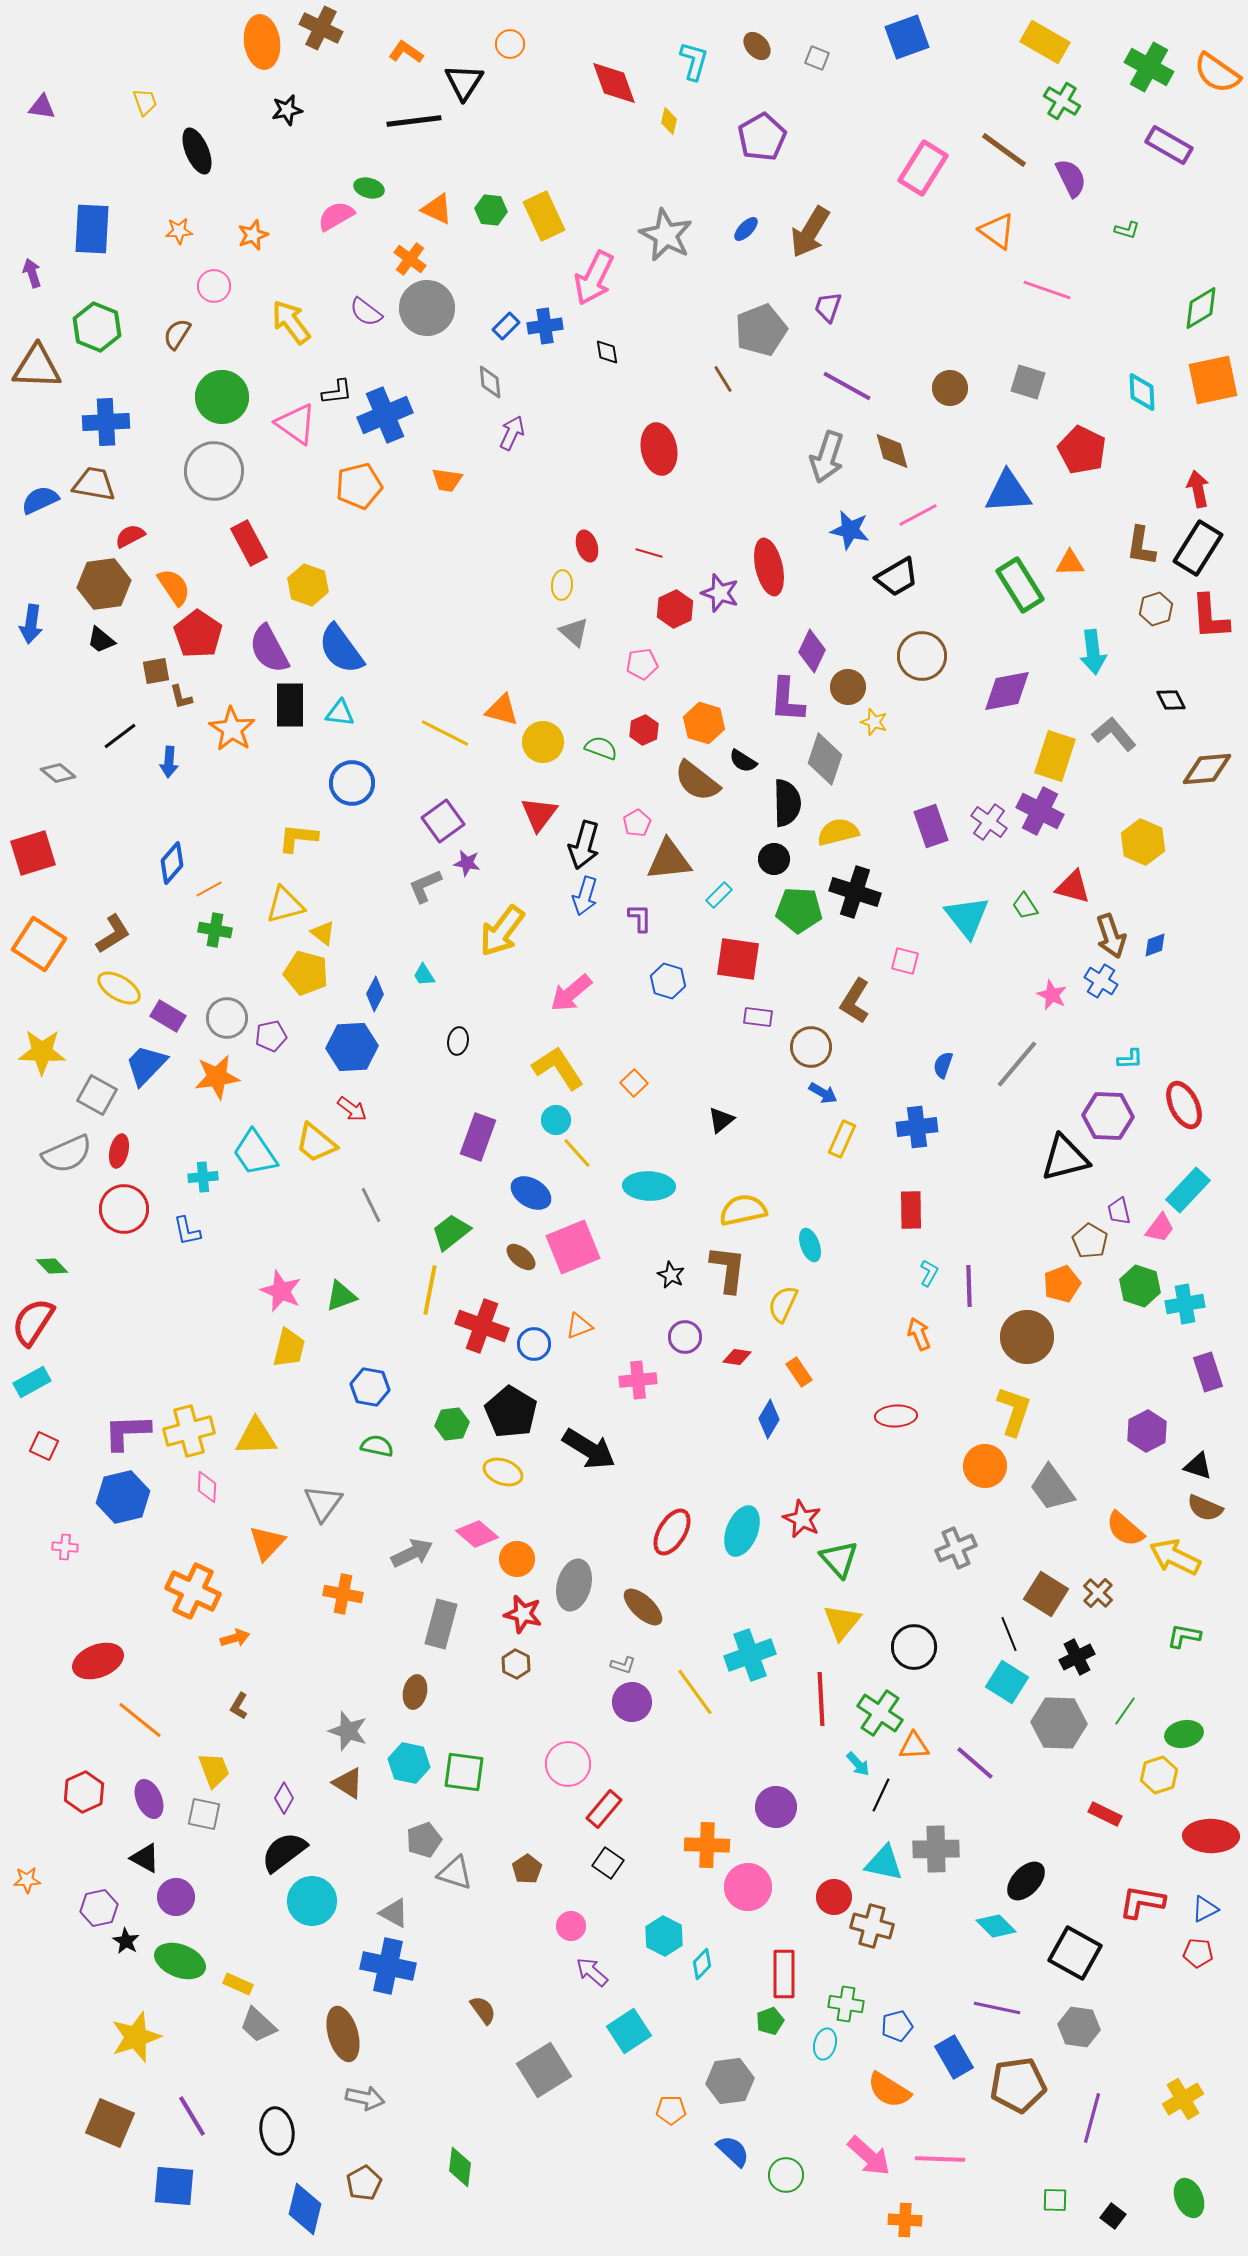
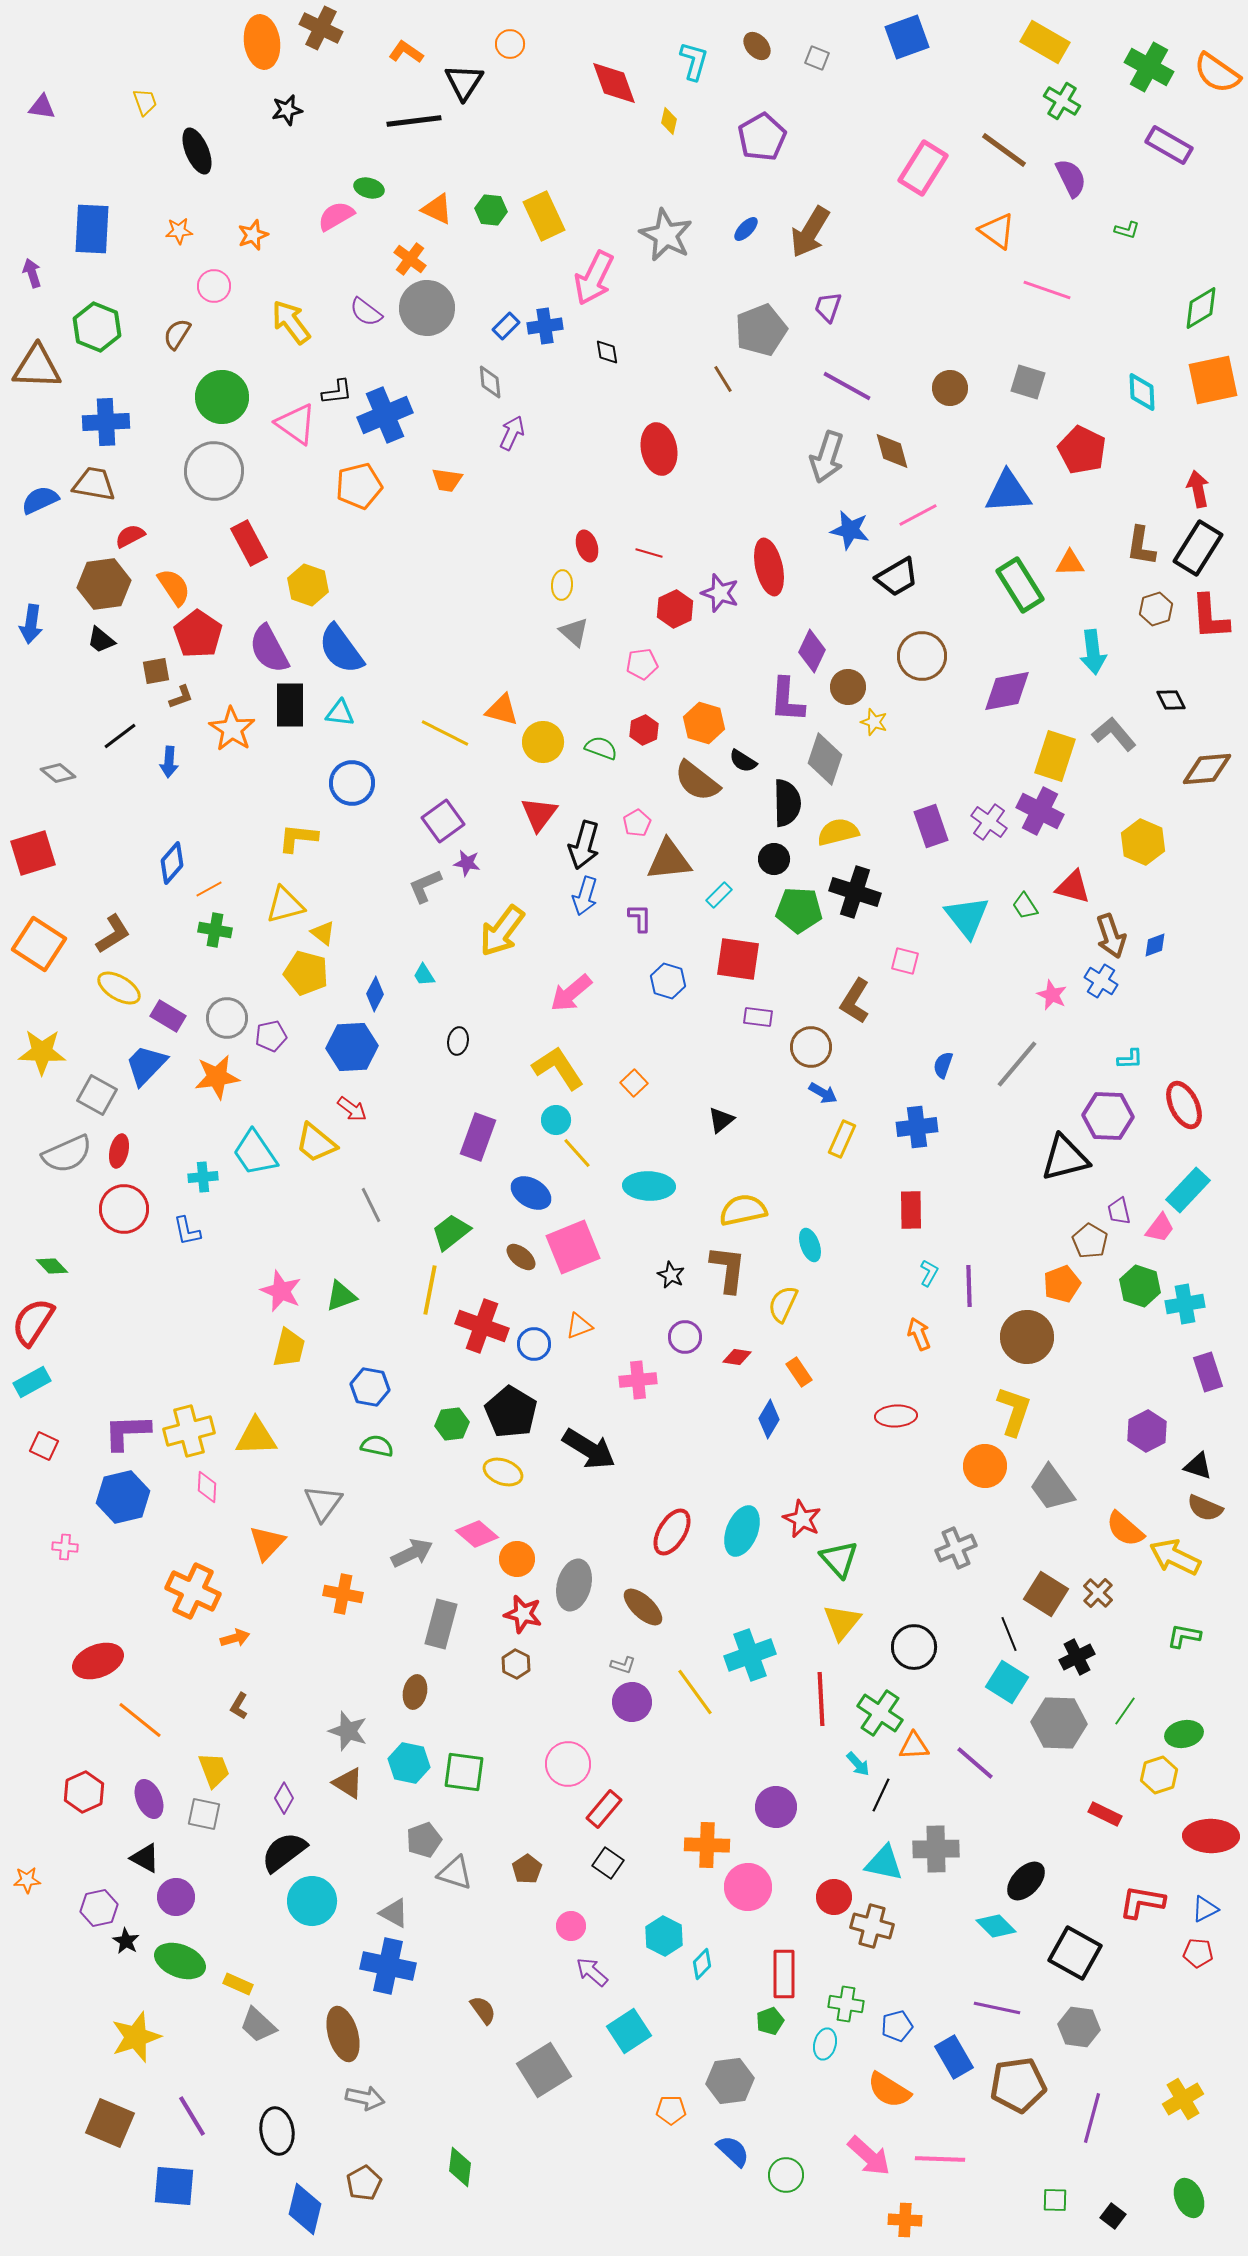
brown L-shape at (181, 697): rotated 96 degrees counterclockwise
